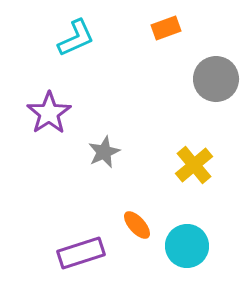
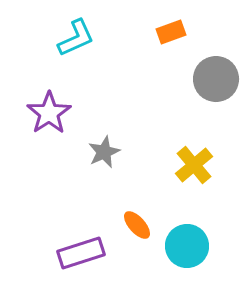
orange rectangle: moved 5 px right, 4 px down
